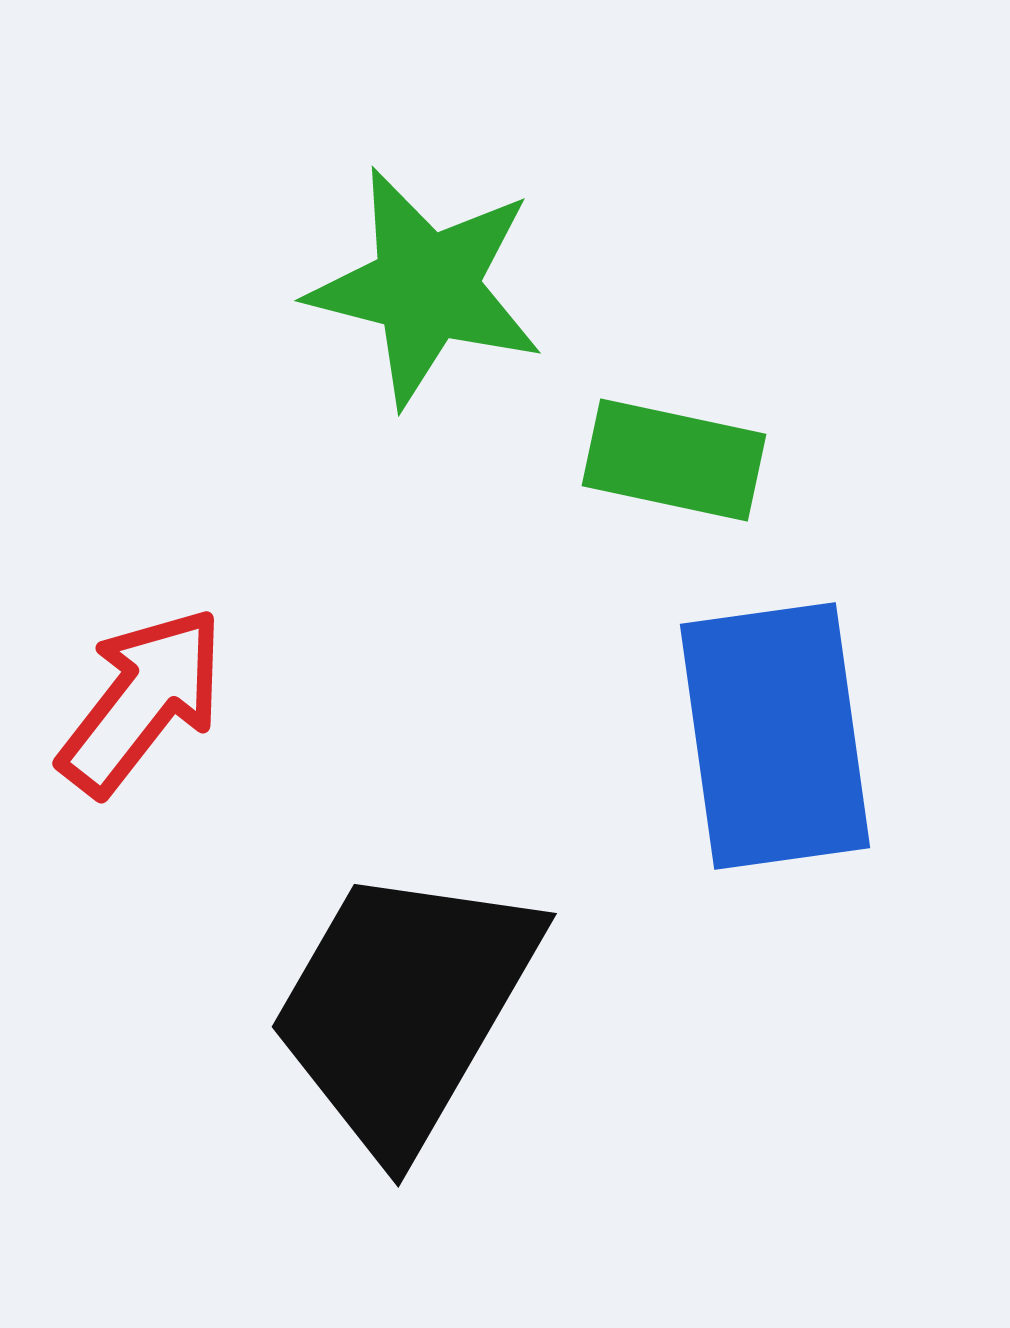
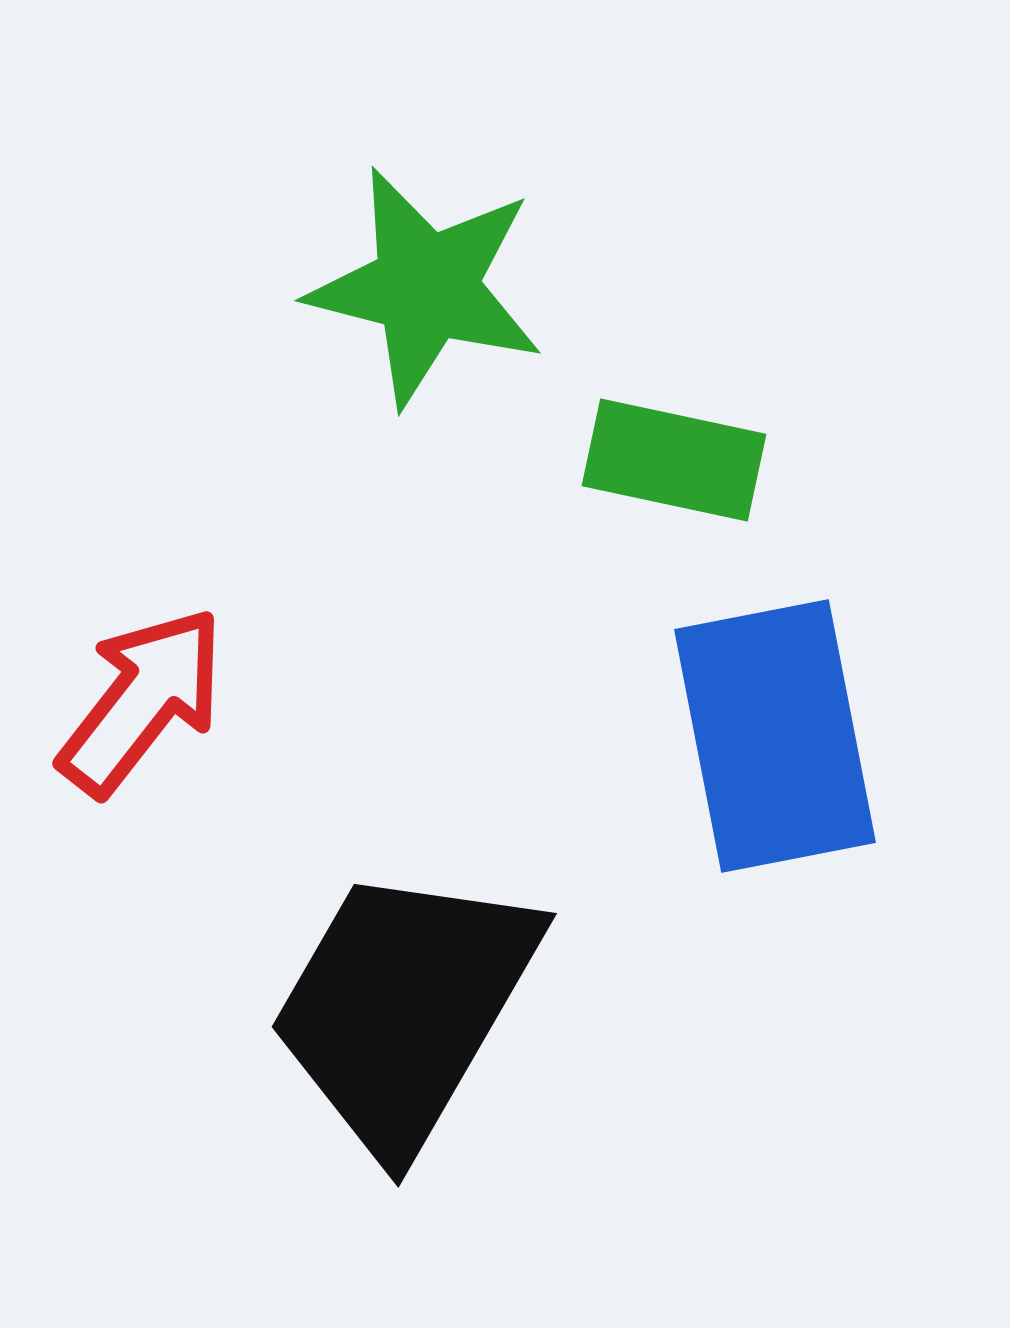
blue rectangle: rotated 3 degrees counterclockwise
